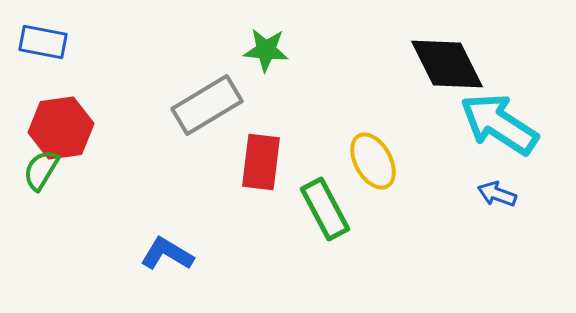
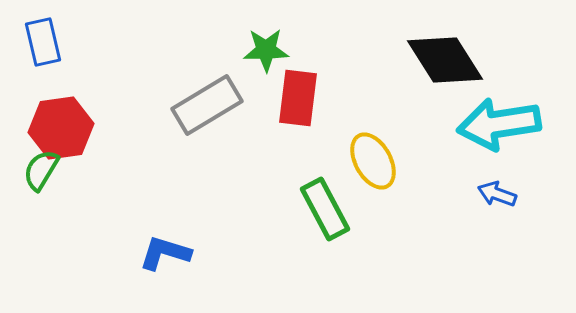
blue rectangle: rotated 66 degrees clockwise
green star: rotated 6 degrees counterclockwise
black diamond: moved 2 px left, 4 px up; rotated 6 degrees counterclockwise
cyan arrow: rotated 42 degrees counterclockwise
red rectangle: moved 37 px right, 64 px up
blue L-shape: moved 2 px left, 1 px up; rotated 14 degrees counterclockwise
